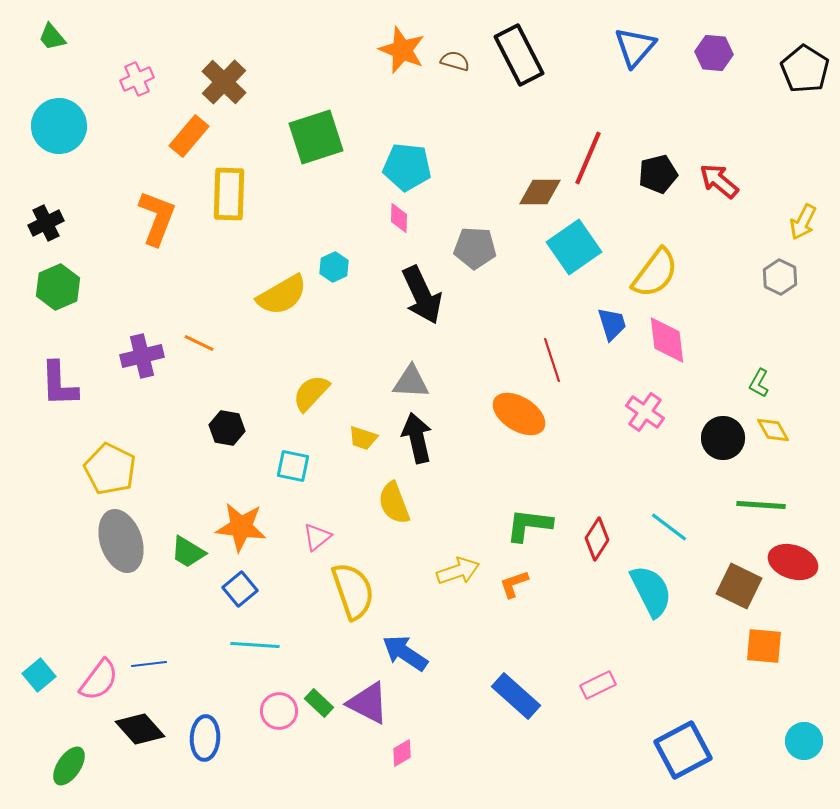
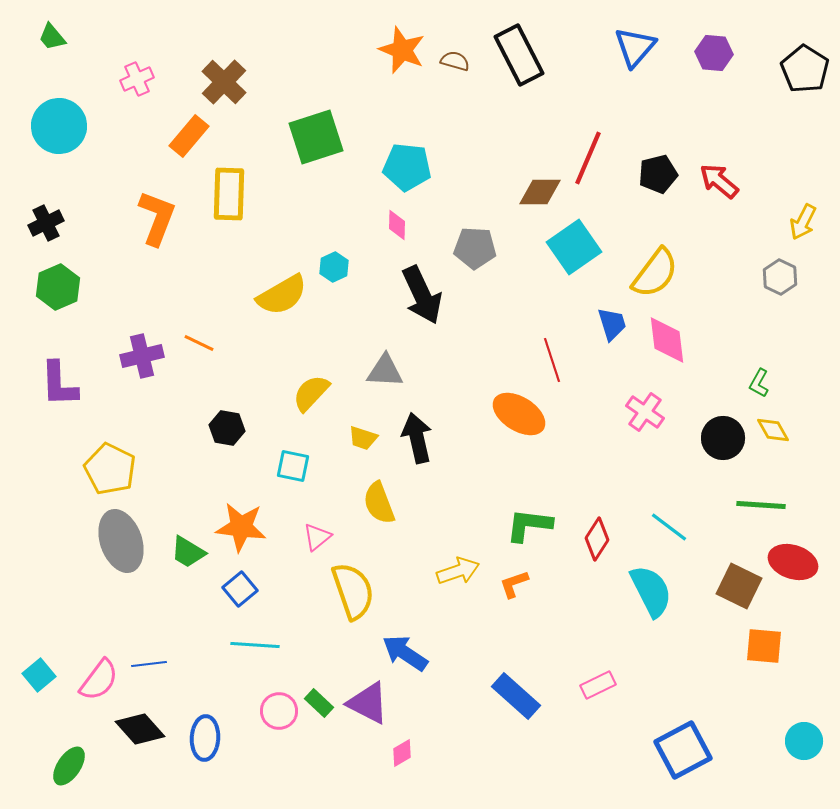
pink diamond at (399, 218): moved 2 px left, 7 px down
gray triangle at (411, 382): moved 26 px left, 11 px up
yellow semicircle at (394, 503): moved 15 px left
